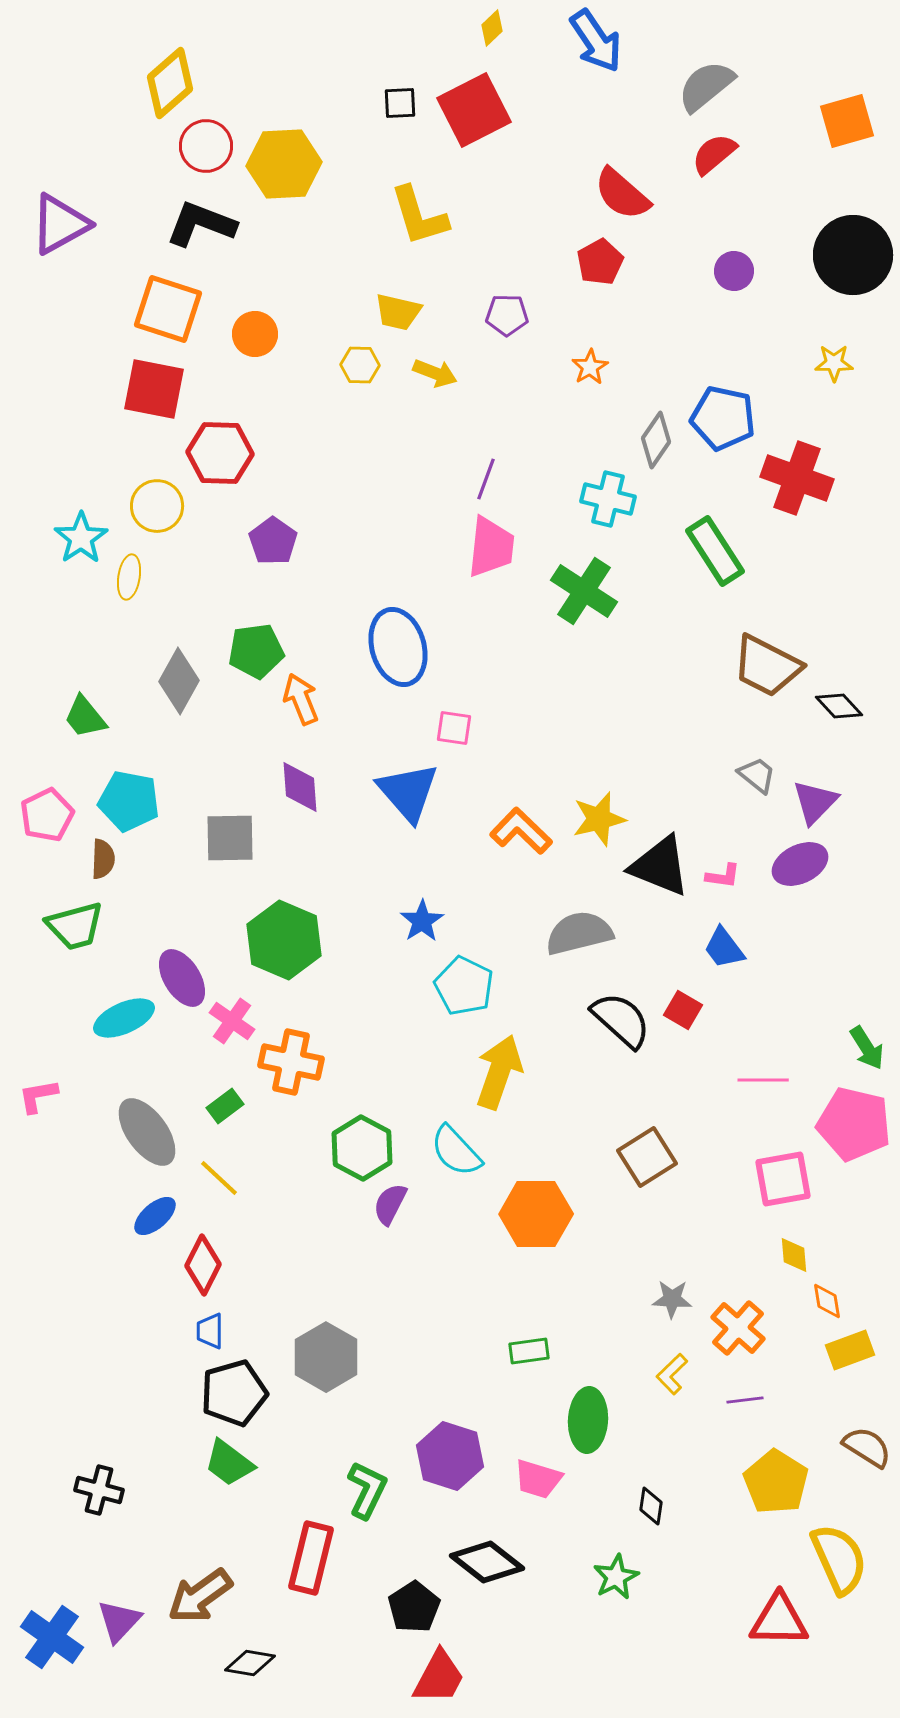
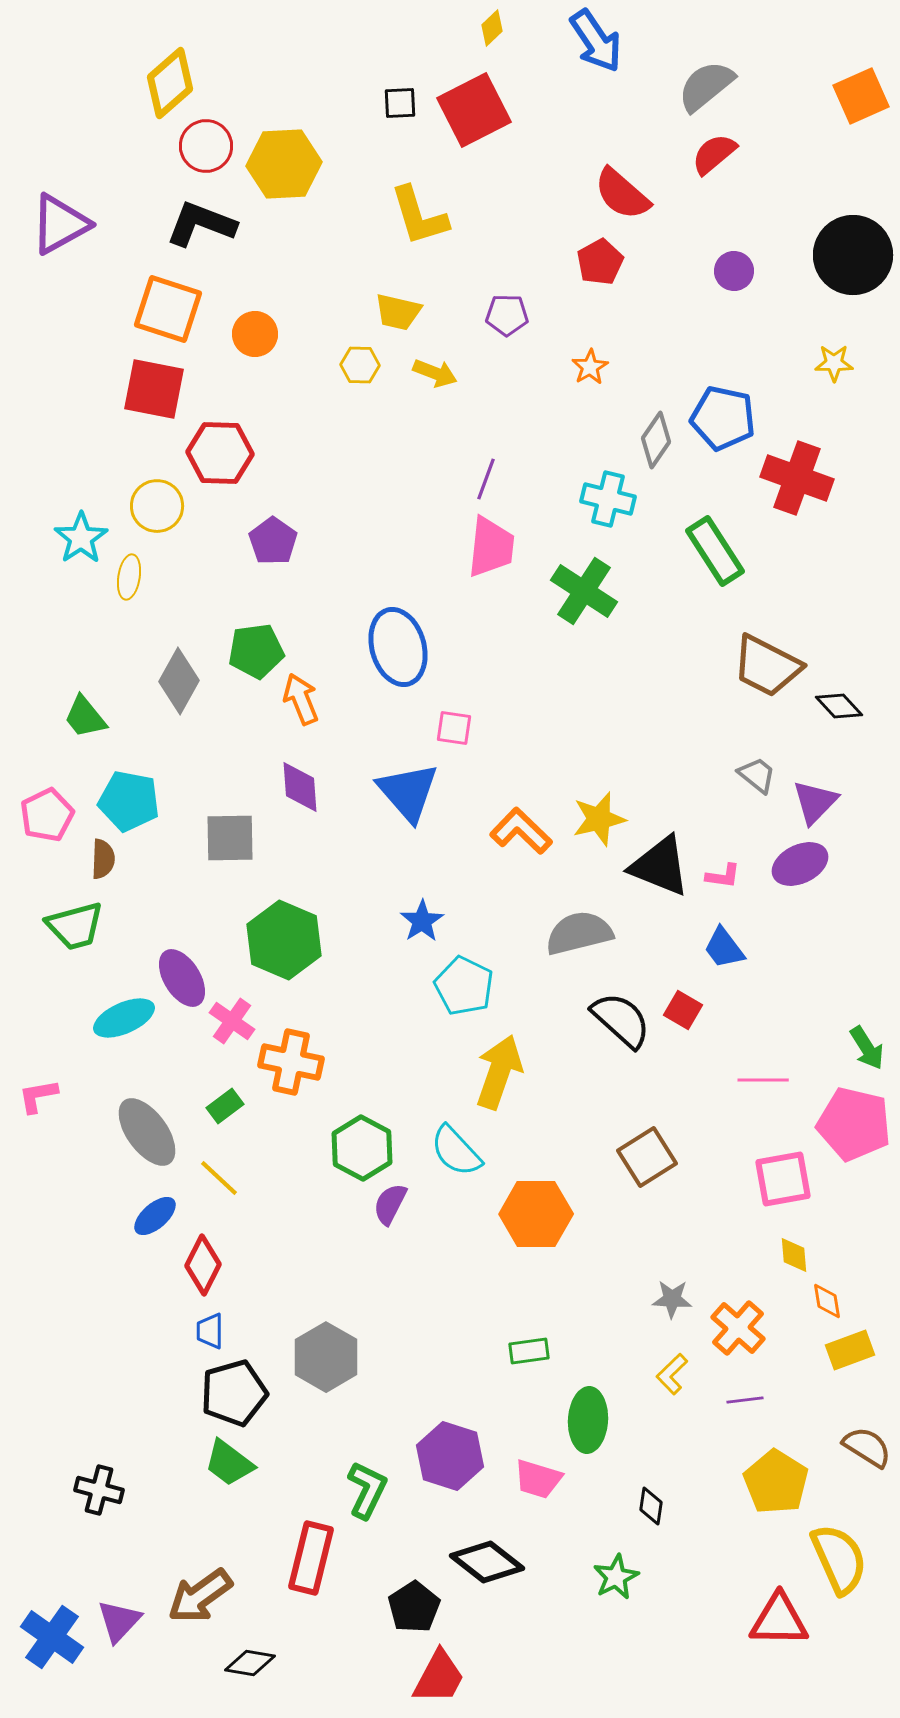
orange square at (847, 121): moved 14 px right, 25 px up; rotated 8 degrees counterclockwise
